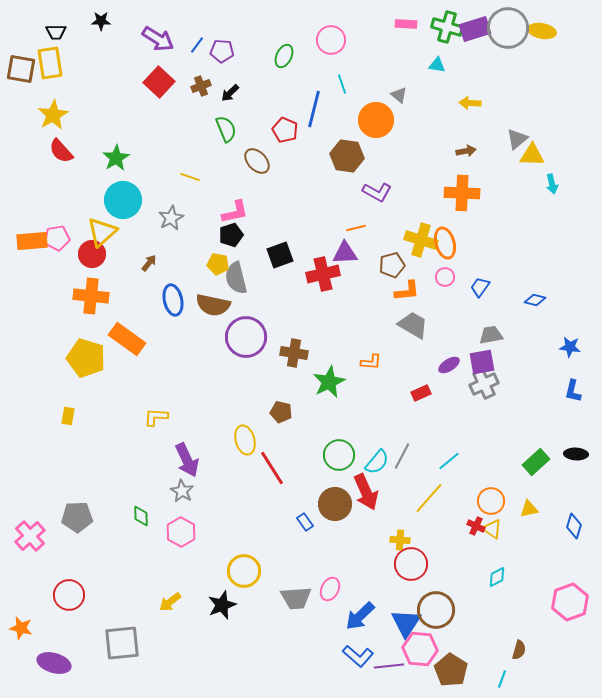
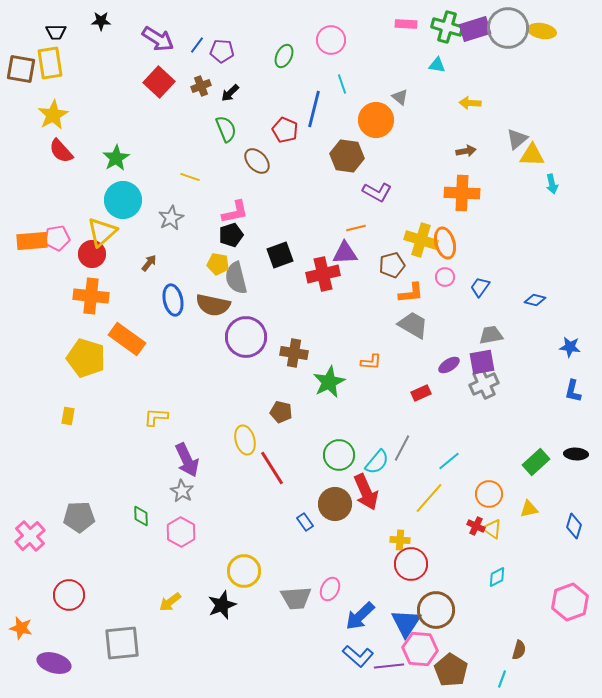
gray triangle at (399, 95): moved 1 px right, 2 px down
orange L-shape at (407, 291): moved 4 px right, 2 px down
gray line at (402, 456): moved 8 px up
orange circle at (491, 501): moved 2 px left, 7 px up
gray pentagon at (77, 517): moved 2 px right
